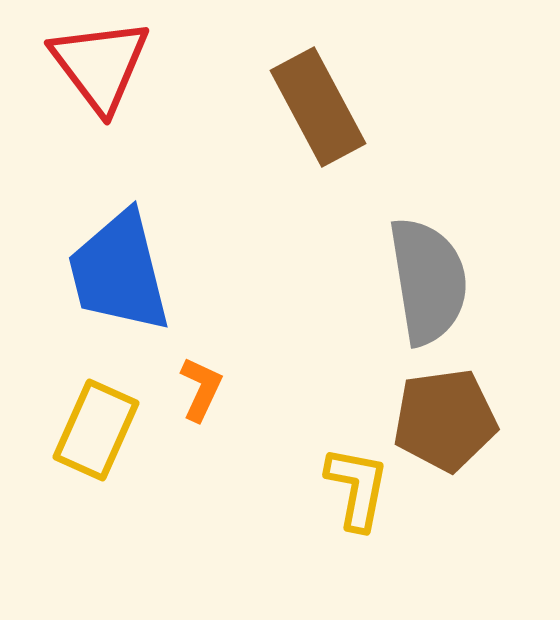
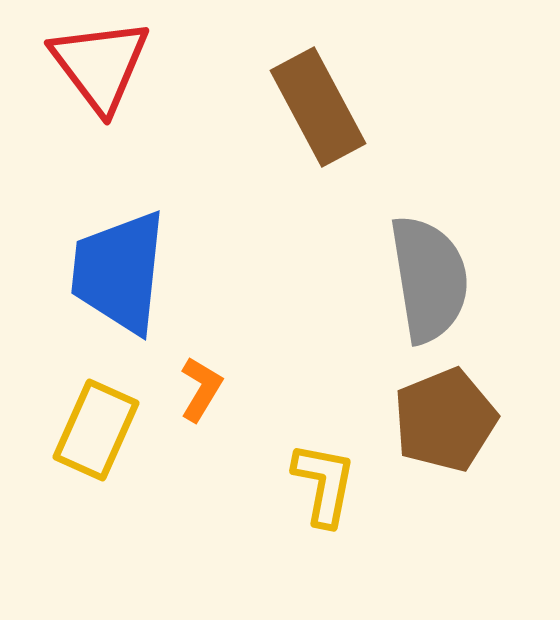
blue trapezoid: rotated 20 degrees clockwise
gray semicircle: moved 1 px right, 2 px up
orange L-shape: rotated 6 degrees clockwise
brown pentagon: rotated 14 degrees counterclockwise
yellow L-shape: moved 33 px left, 4 px up
